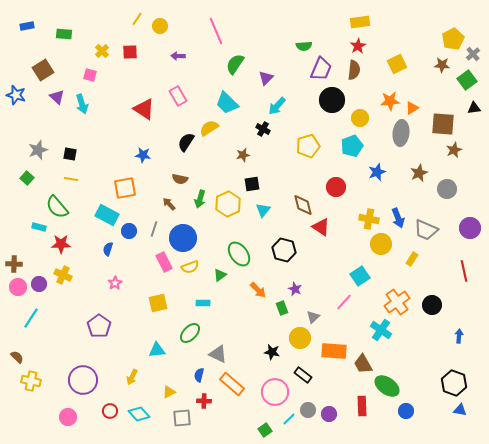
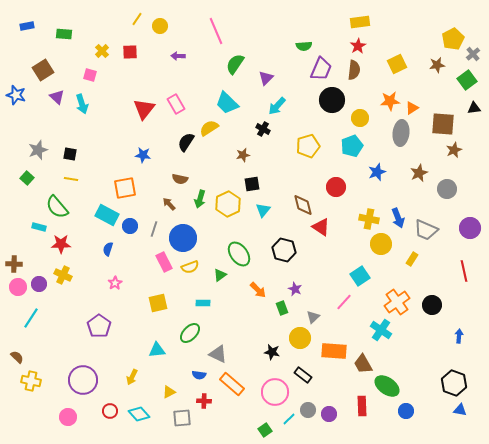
brown star at (442, 65): moved 5 px left; rotated 14 degrees counterclockwise
pink rectangle at (178, 96): moved 2 px left, 8 px down
red triangle at (144, 109): rotated 35 degrees clockwise
blue circle at (129, 231): moved 1 px right, 5 px up
blue semicircle at (199, 375): rotated 96 degrees counterclockwise
